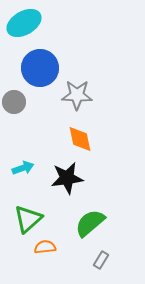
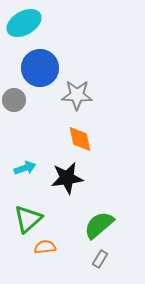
gray circle: moved 2 px up
cyan arrow: moved 2 px right
green semicircle: moved 9 px right, 2 px down
gray rectangle: moved 1 px left, 1 px up
